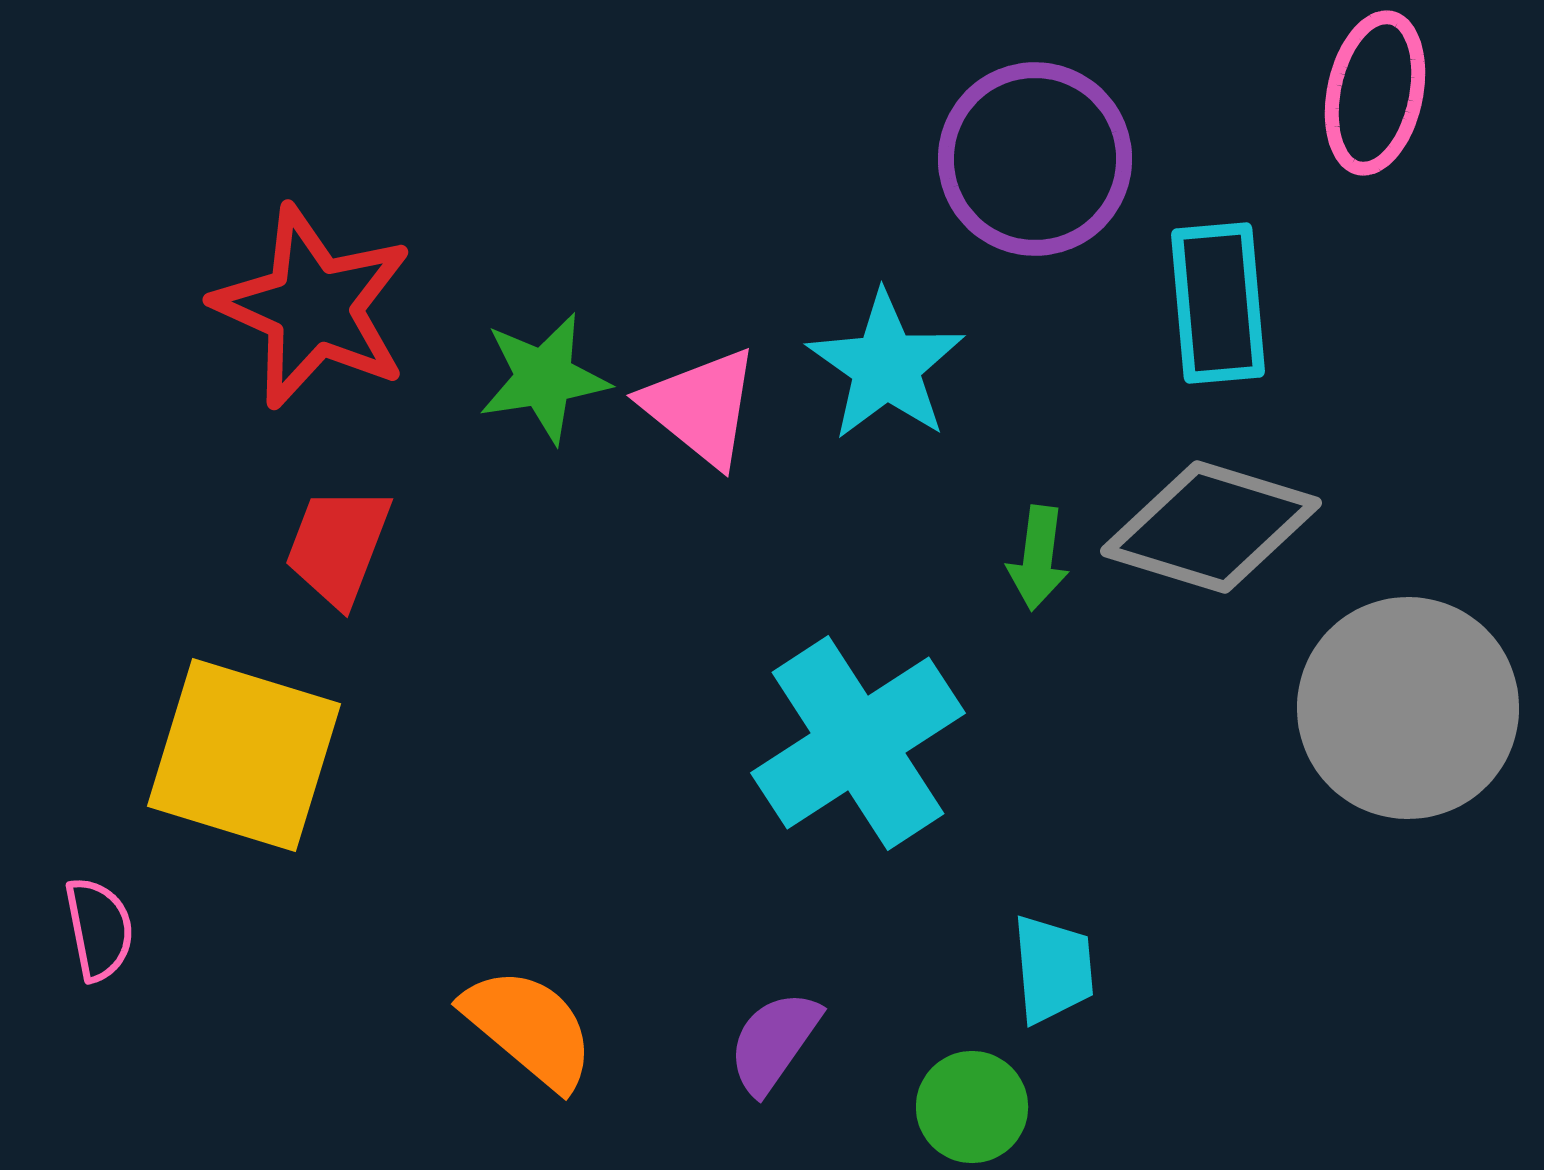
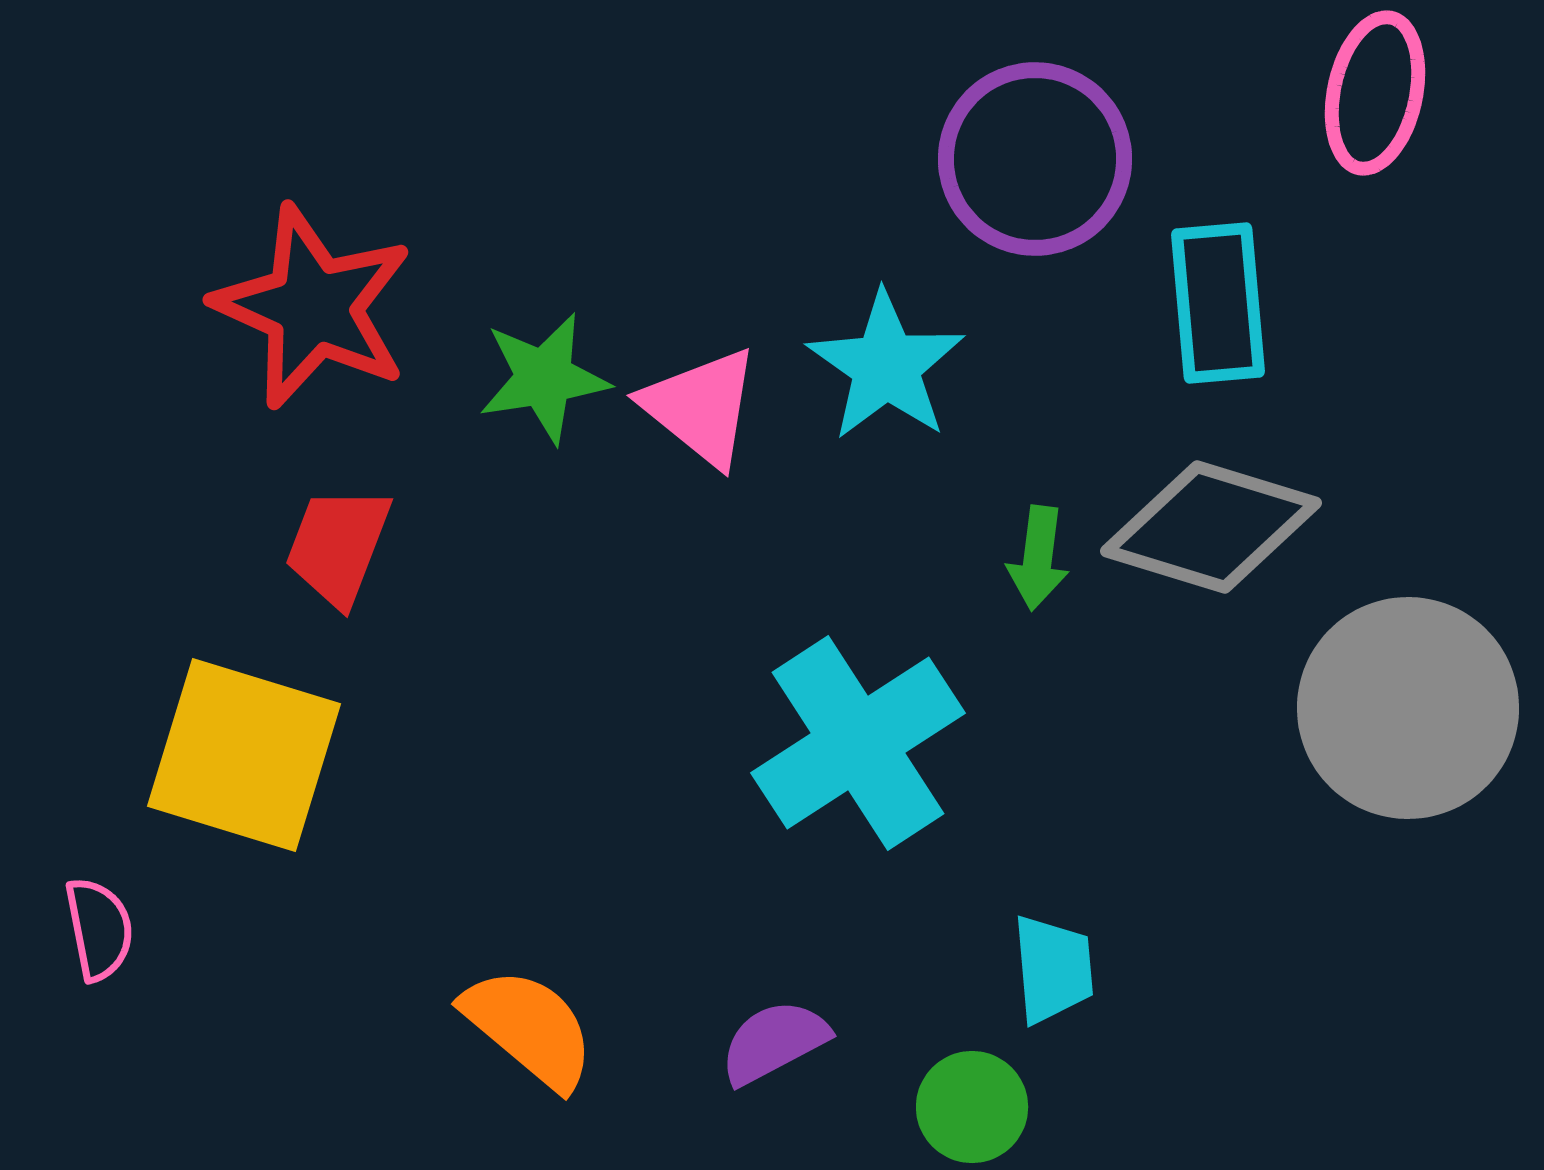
purple semicircle: rotated 27 degrees clockwise
